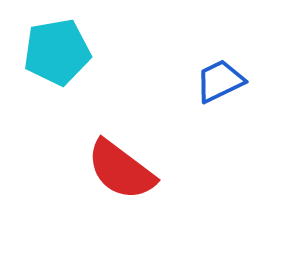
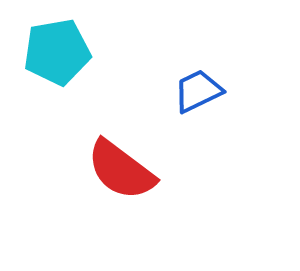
blue trapezoid: moved 22 px left, 10 px down
